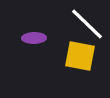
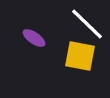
purple ellipse: rotated 35 degrees clockwise
